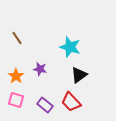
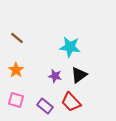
brown line: rotated 16 degrees counterclockwise
cyan star: rotated 10 degrees counterclockwise
purple star: moved 15 px right, 7 px down
orange star: moved 6 px up
purple rectangle: moved 1 px down
